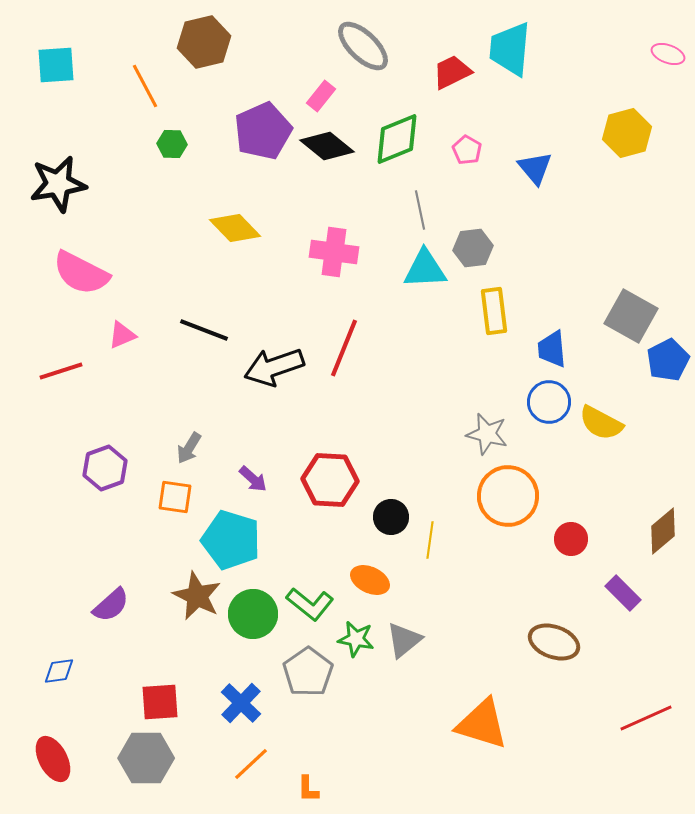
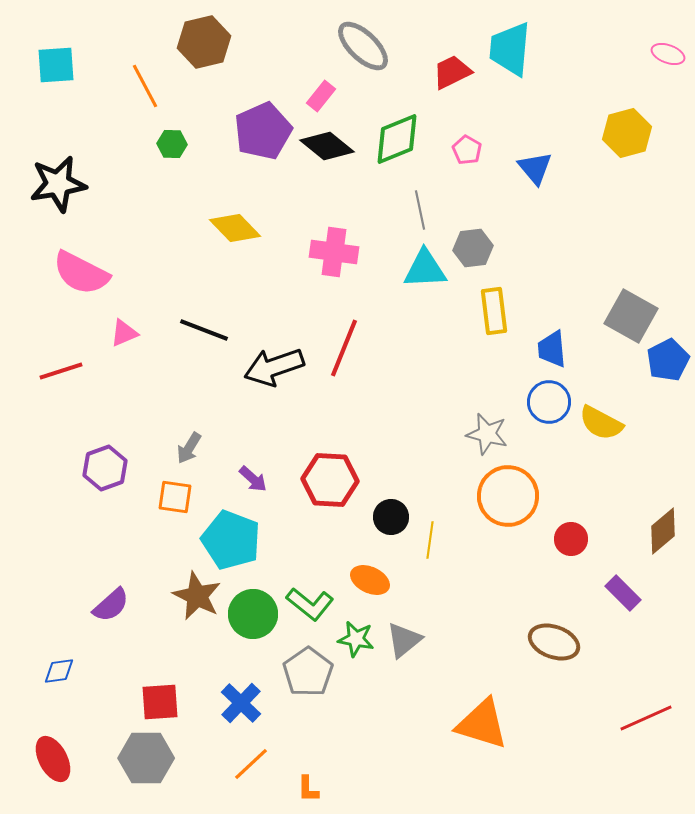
pink triangle at (122, 335): moved 2 px right, 2 px up
cyan pentagon at (231, 540): rotated 4 degrees clockwise
